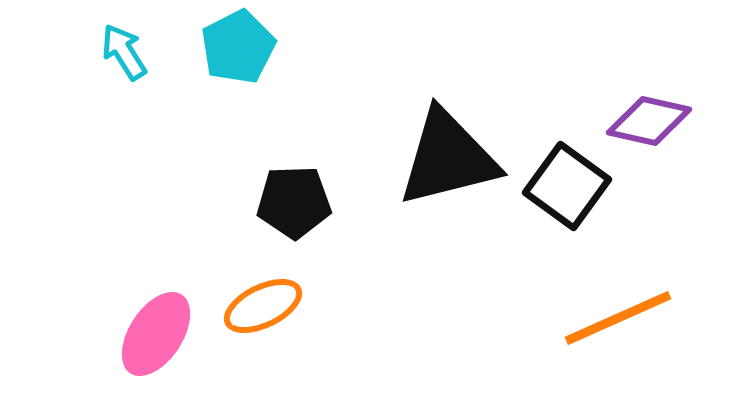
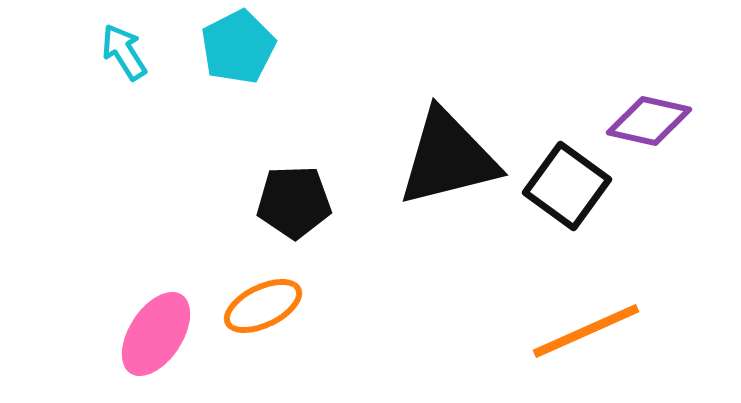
orange line: moved 32 px left, 13 px down
